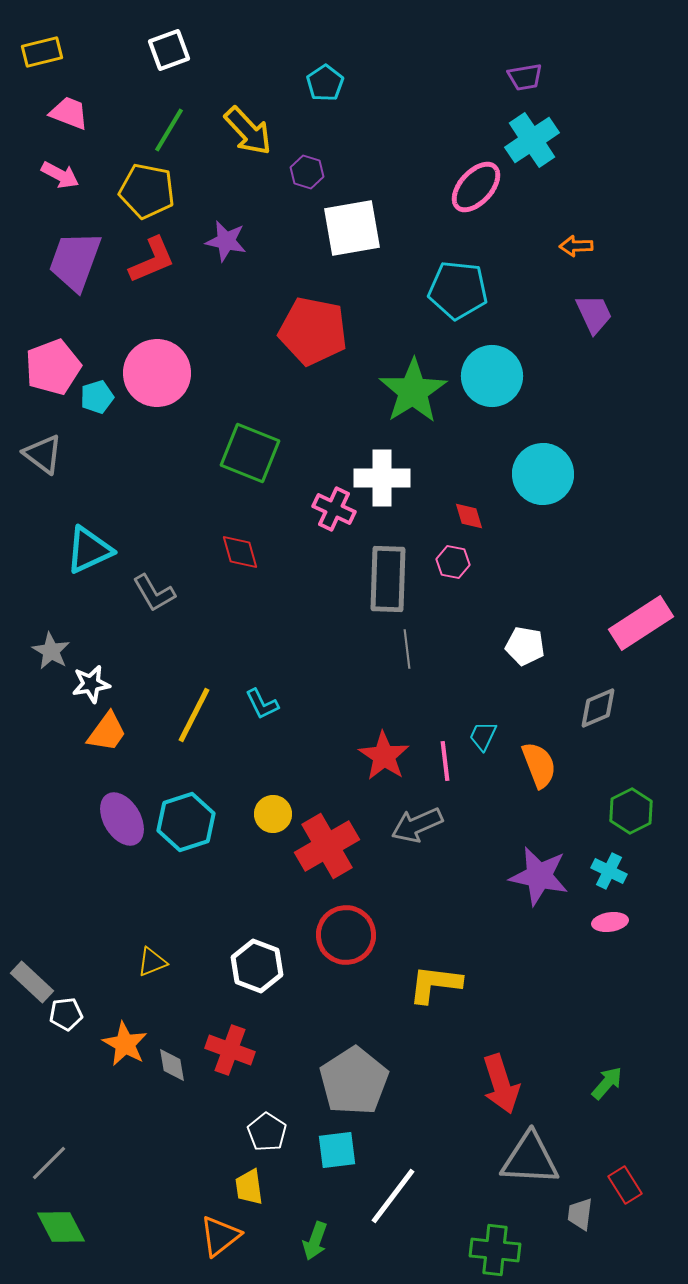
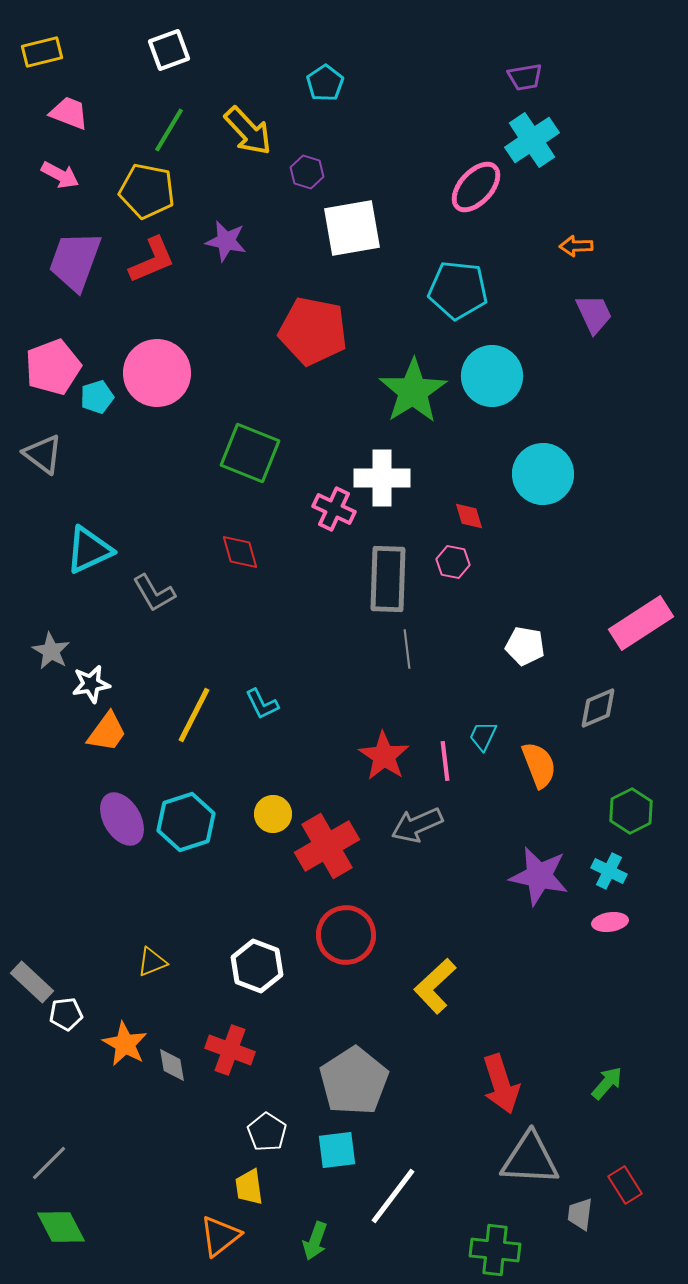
yellow L-shape at (435, 984): moved 2 px down; rotated 50 degrees counterclockwise
